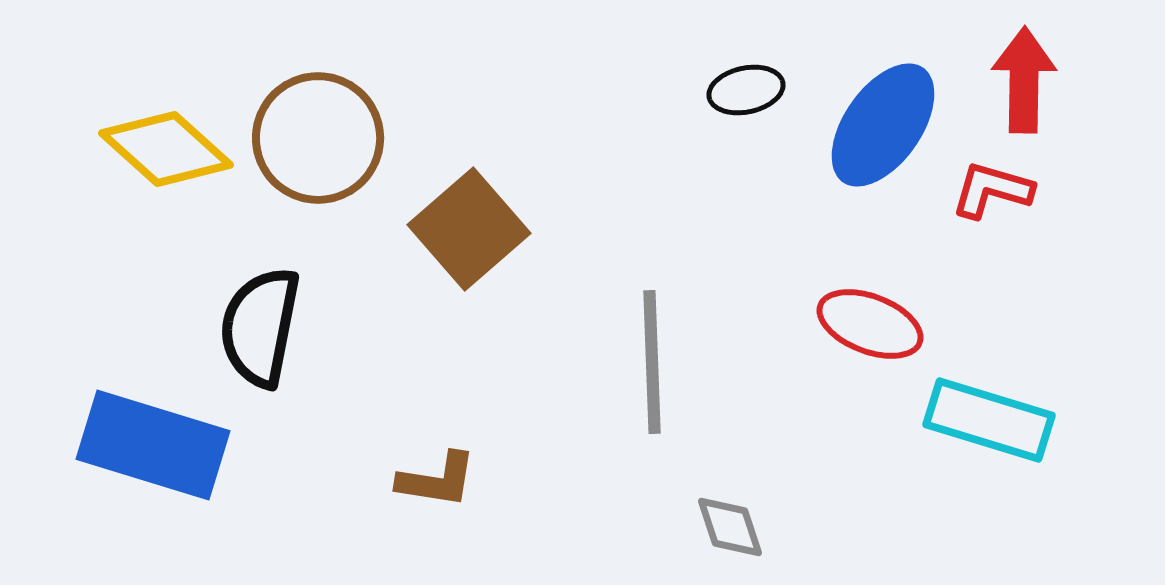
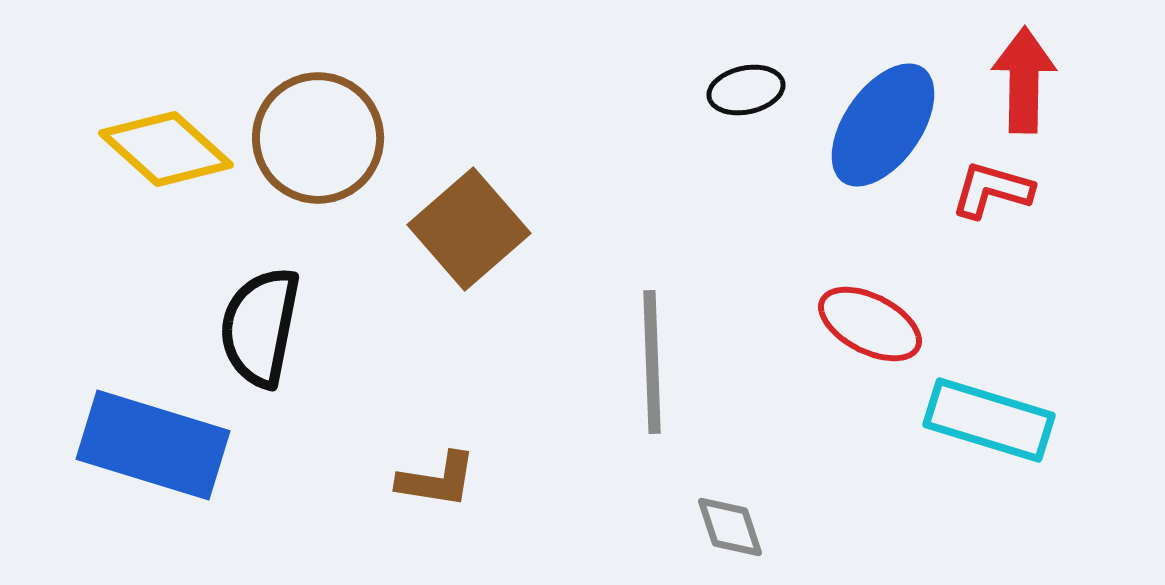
red ellipse: rotated 6 degrees clockwise
